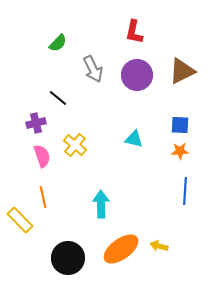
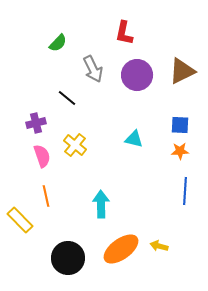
red L-shape: moved 10 px left, 1 px down
black line: moved 9 px right
orange line: moved 3 px right, 1 px up
